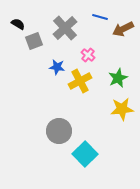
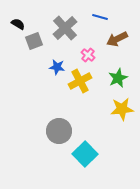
brown arrow: moved 6 px left, 10 px down
